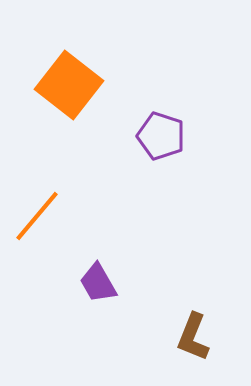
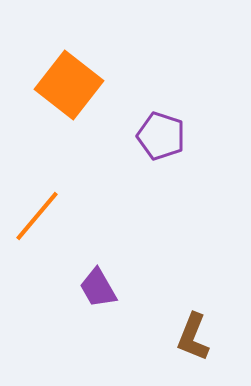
purple trapezoid: moved 5 px down
